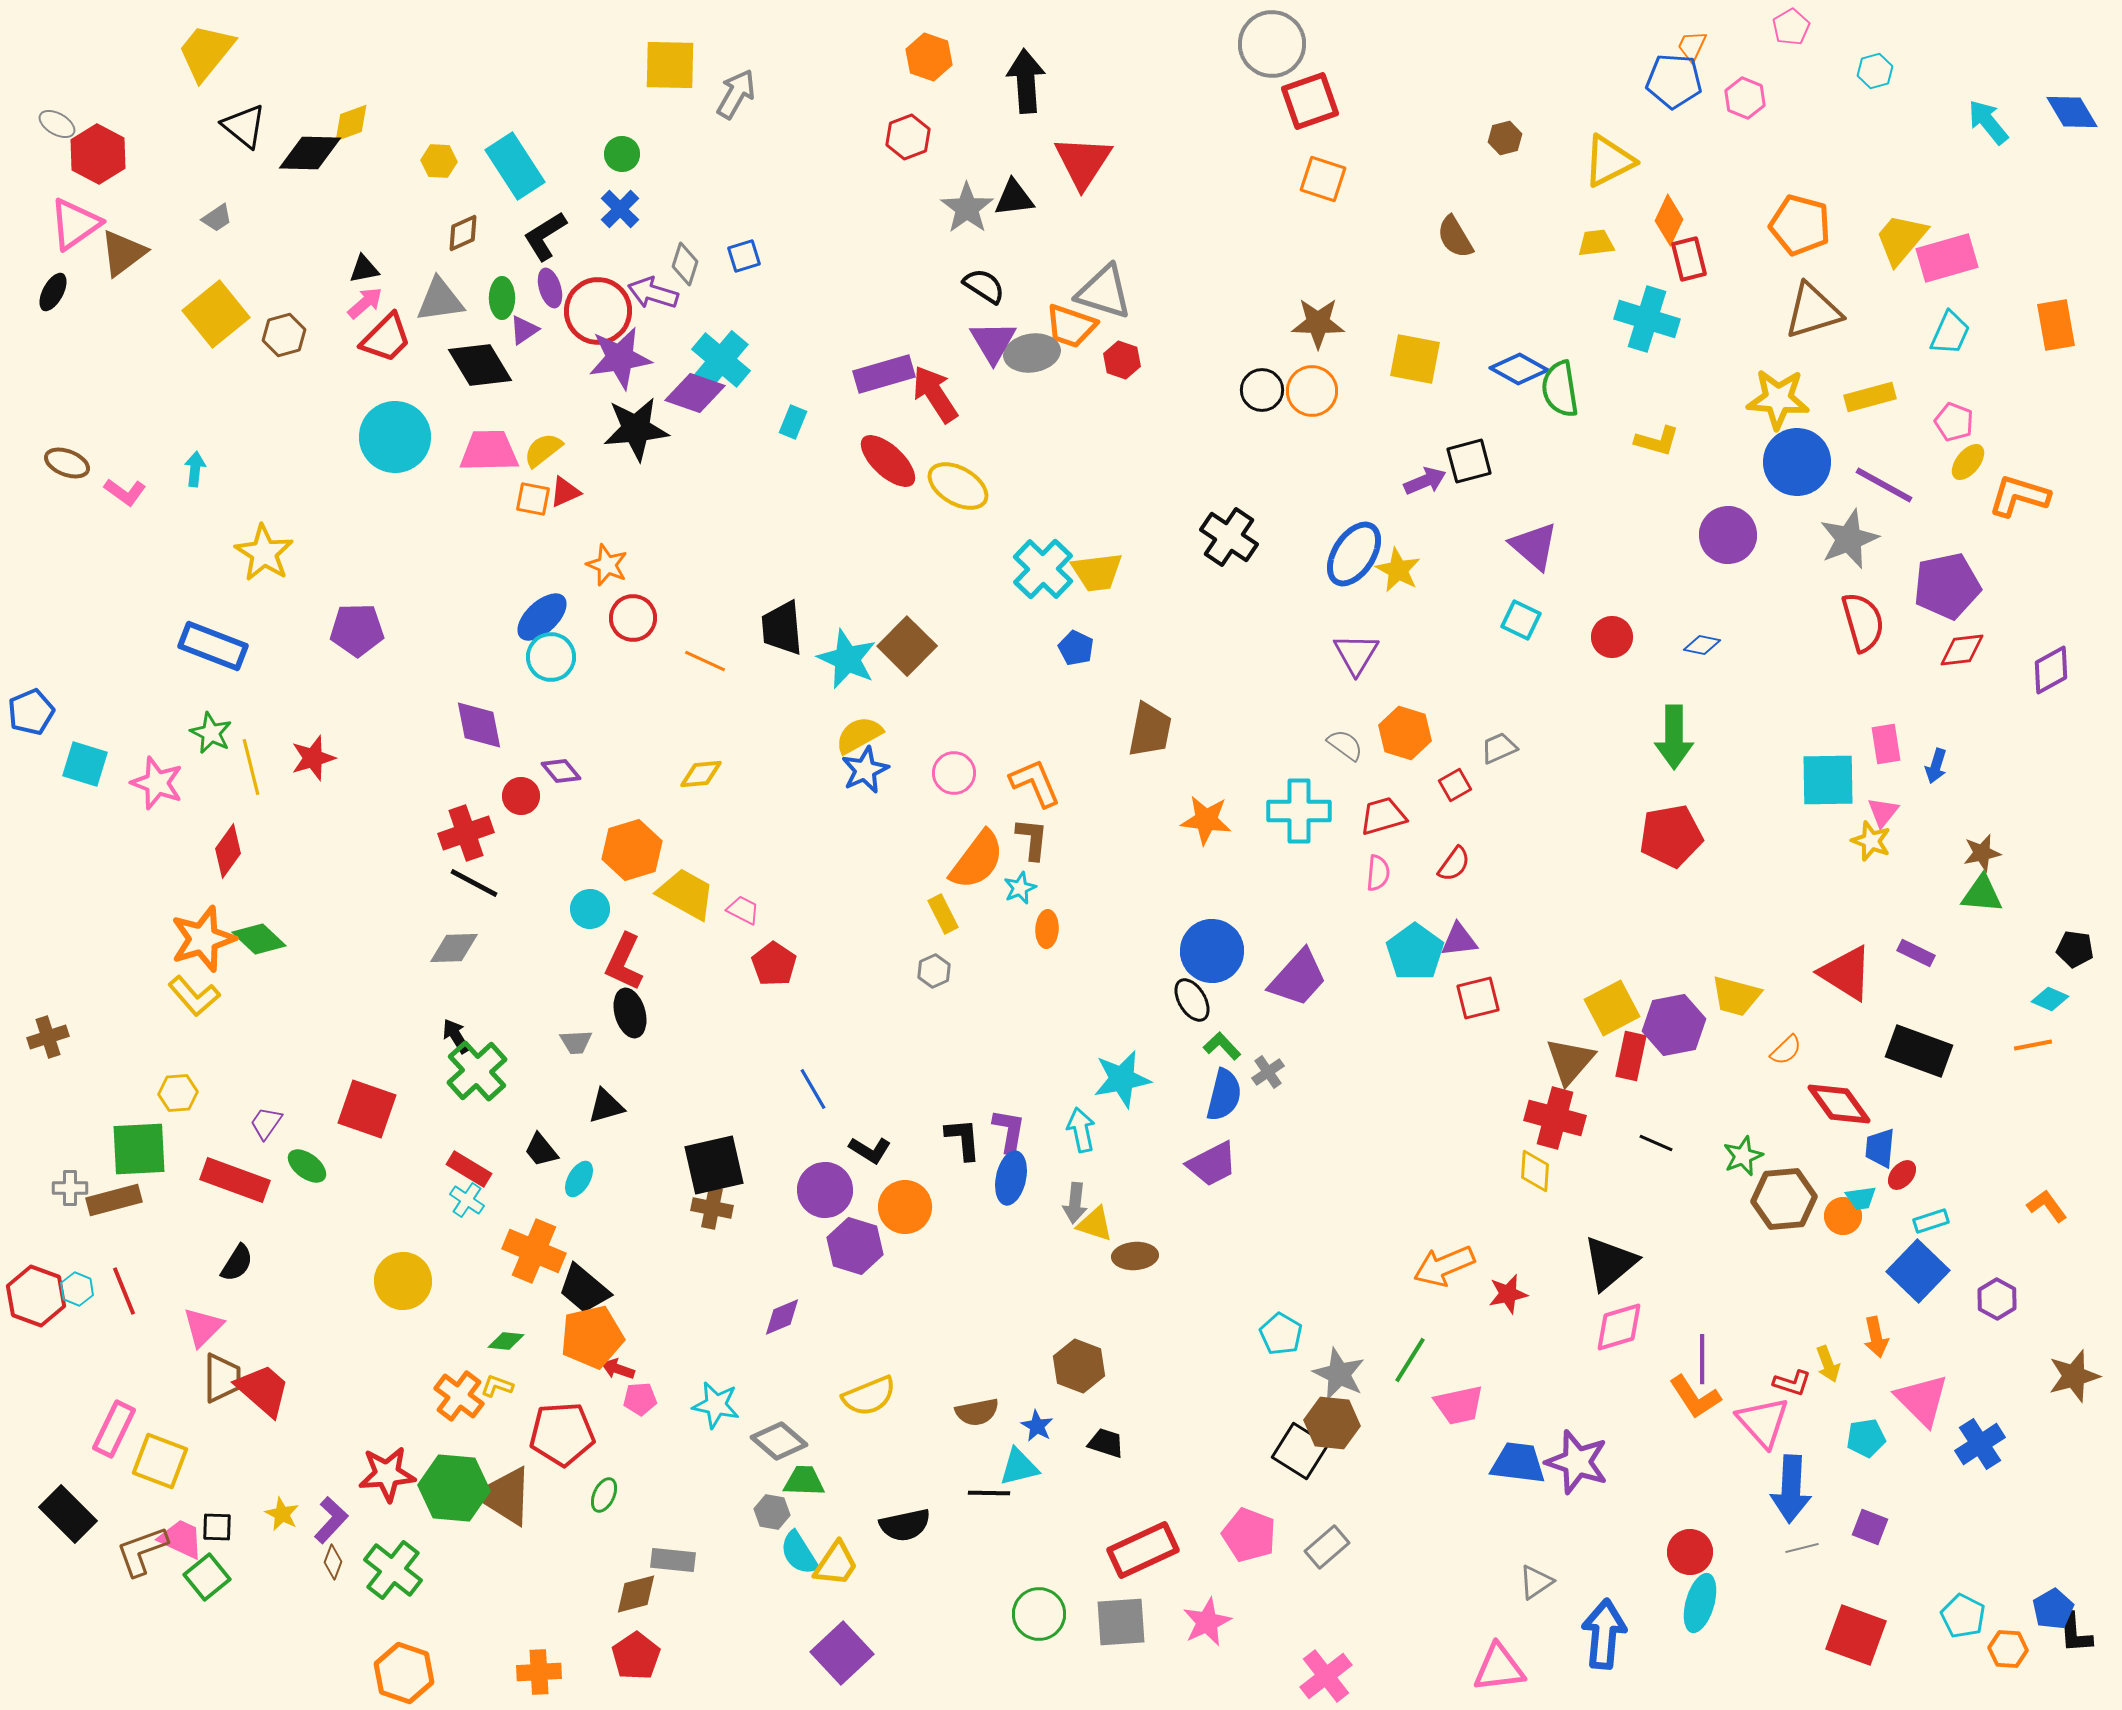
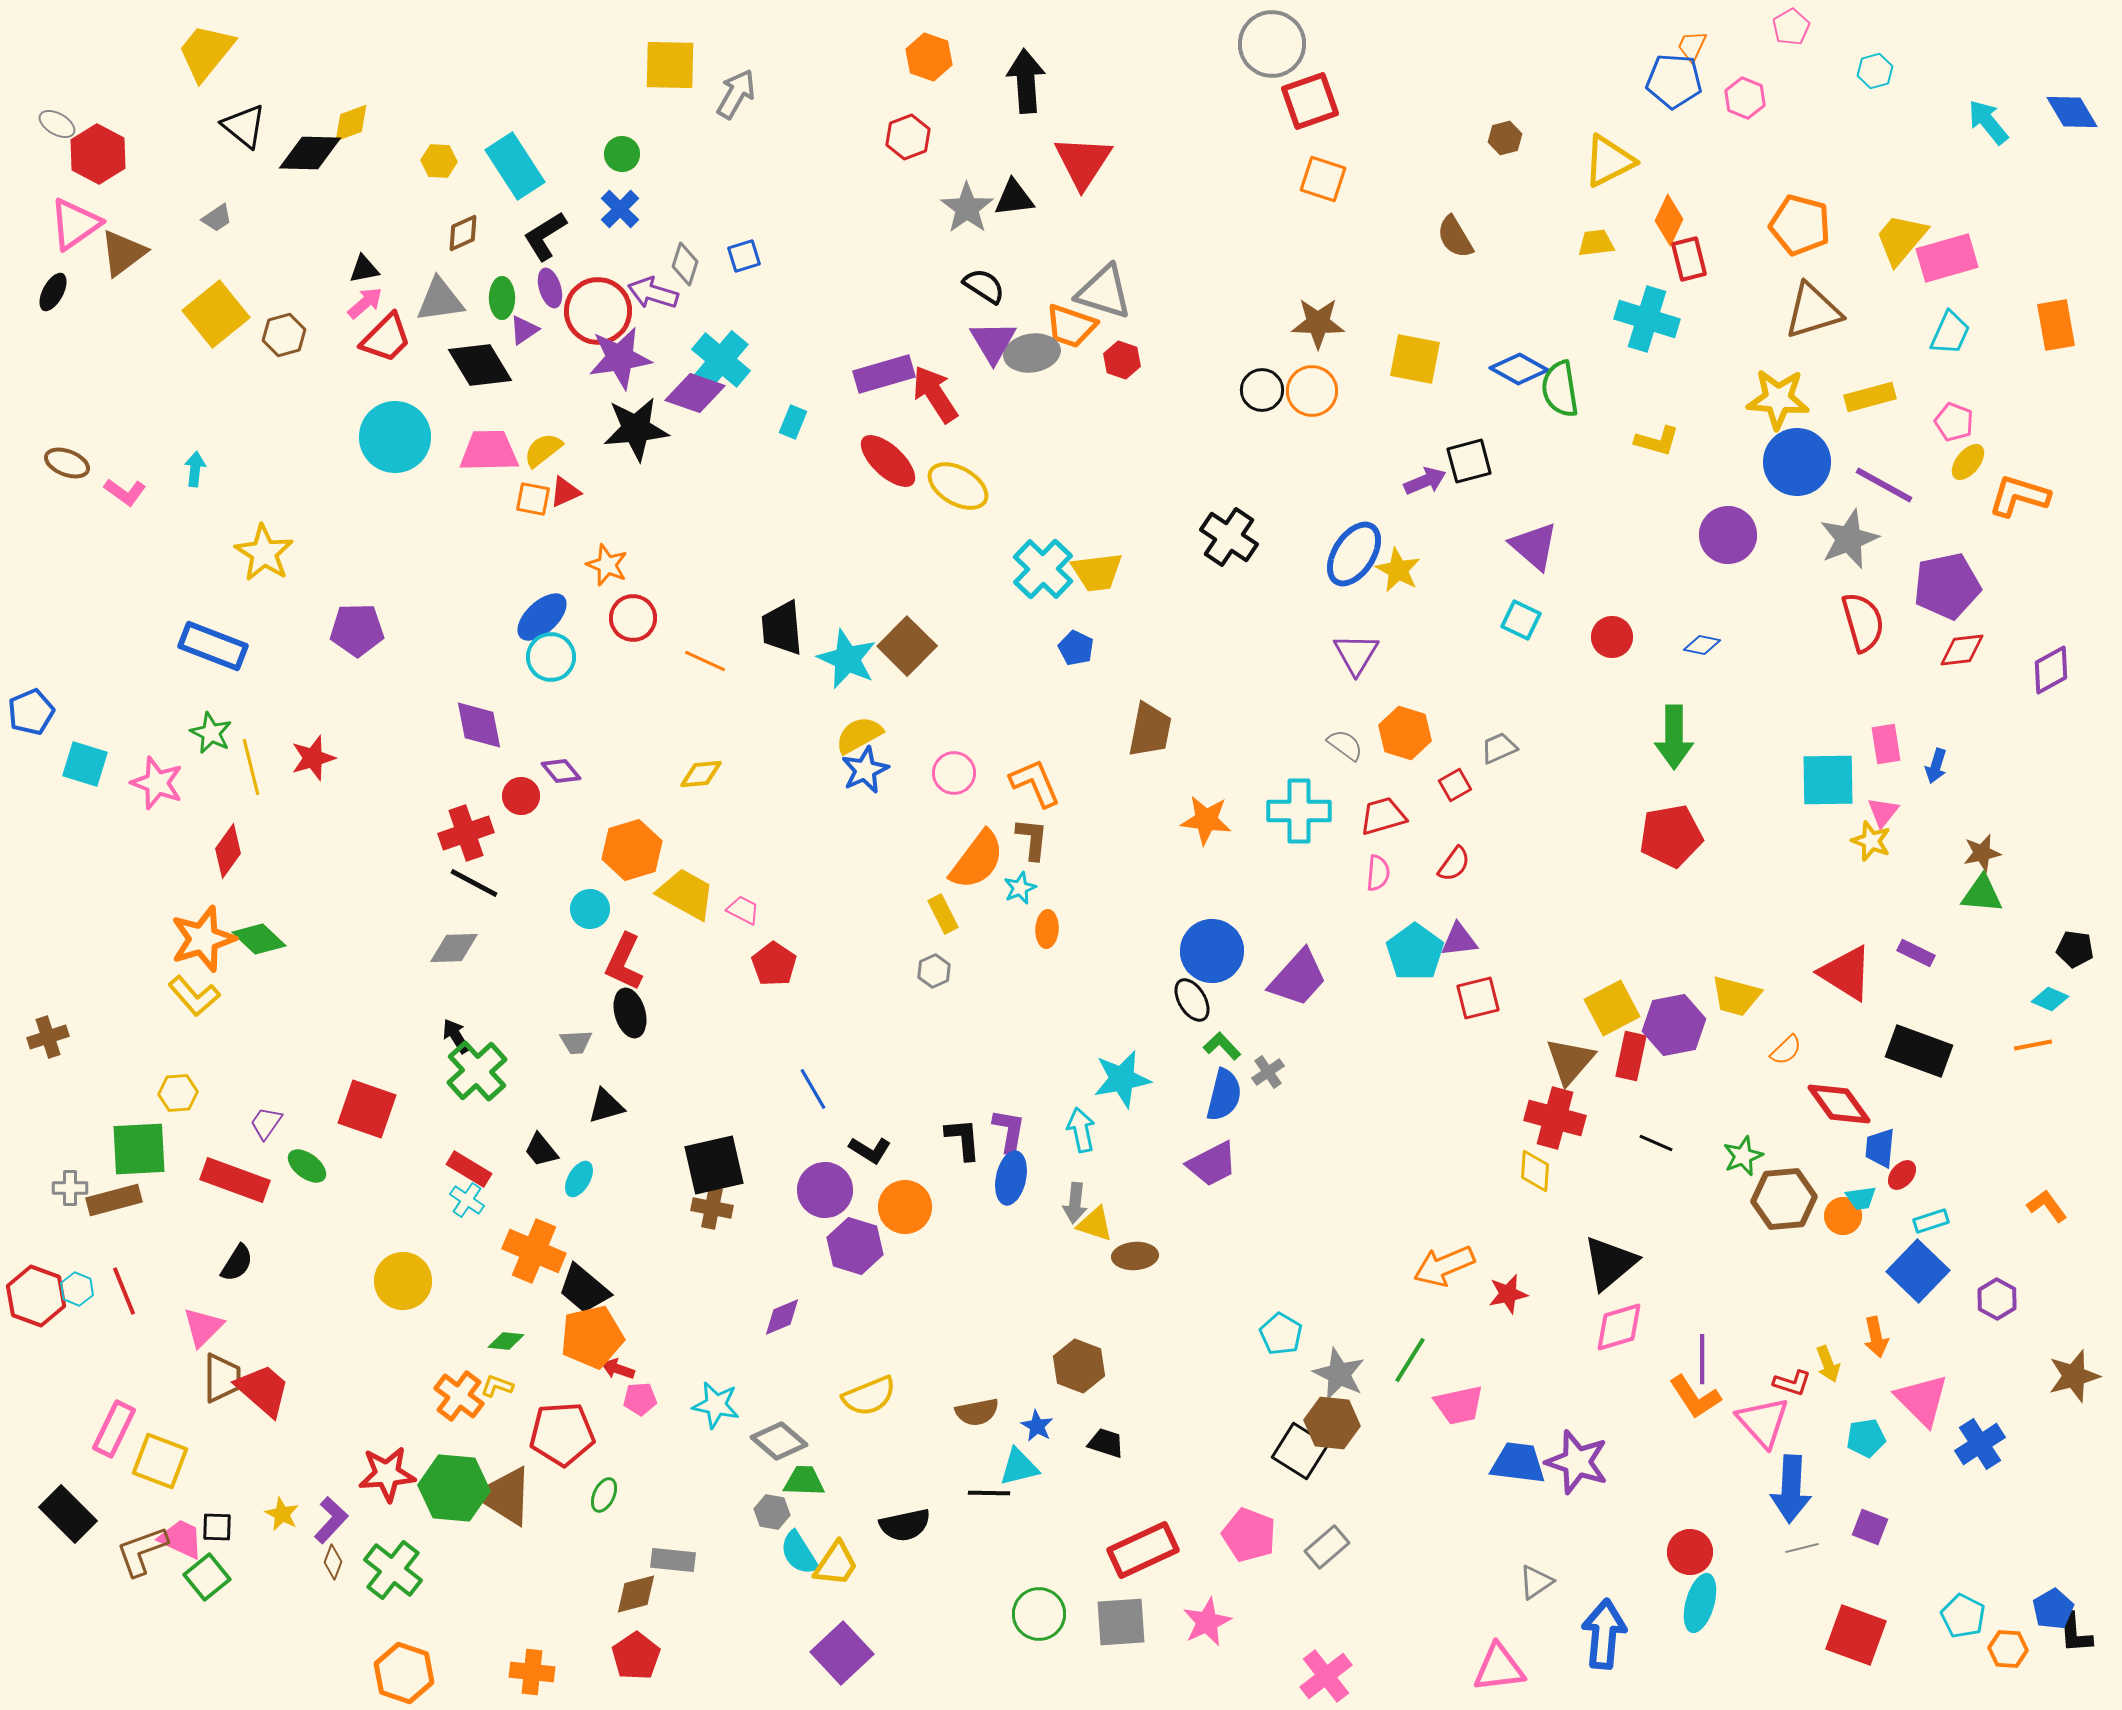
orange cross at (539, 1672): moved 7 px left; rotated 9 degrees clockwise
